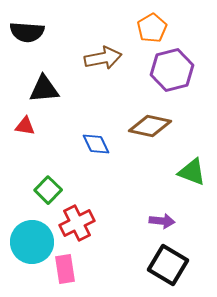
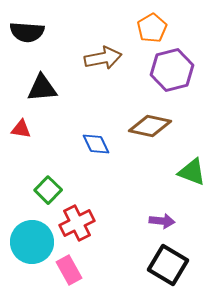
black triangle: moved 2 px left, 1 px up
red triangle: moved 4 px left, 3 px down
pink rectangle: moved 4 px right, 1 px down; rotated 20 degrees counterclockwise
